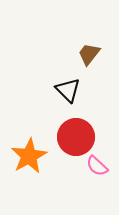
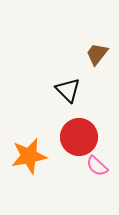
brown trapezoid: moved 8 px right
red circle: moved 3 px right
orange star: rotated 18 degrees clockwise
